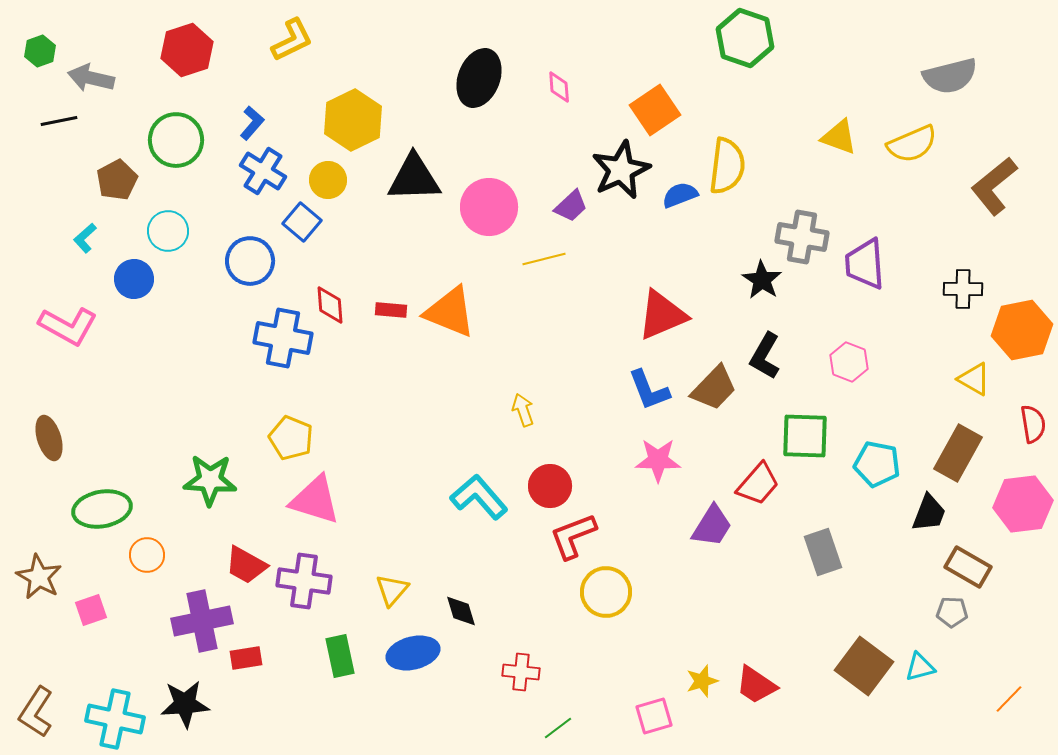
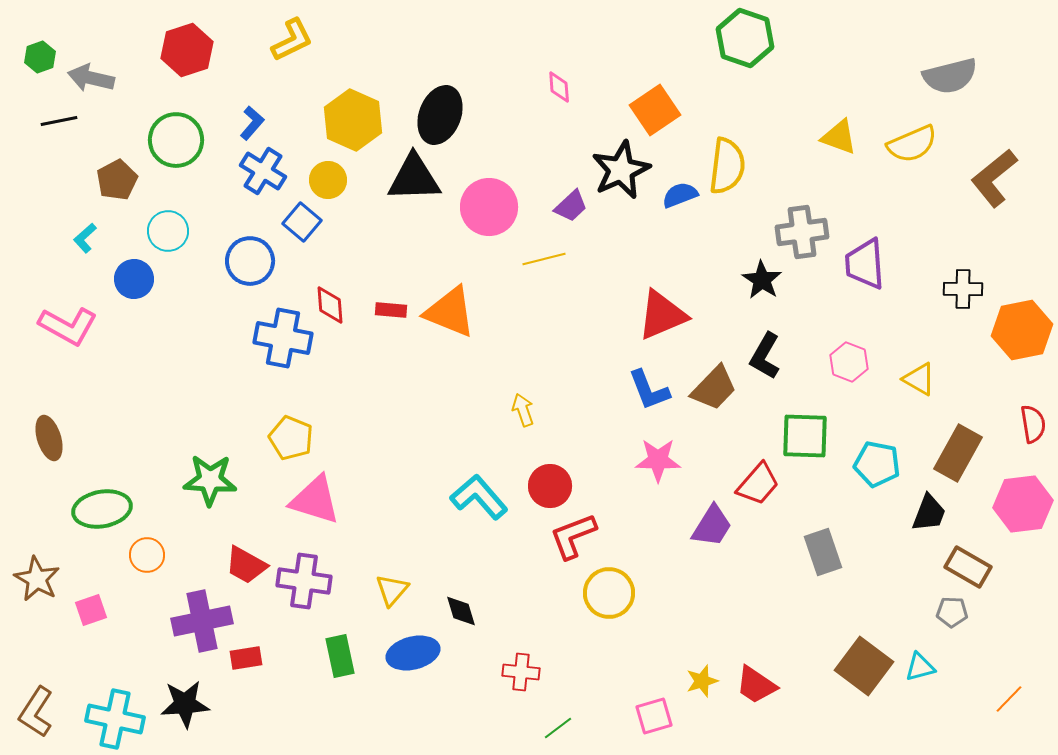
green hexagon at (40, 51): moved 6 px down
black ellipse at (479, 78): moved 39 px left, 37 px down
yellow hexagon at (353, 120): rotated 10 degrees counterclockwise
brown L-shape at (994, 186): moved 8 px up
gray cross at (802, 237): moved 5 px up; rotated 18 degrees counterclockwise
yellow triangle at (974, 379): moved 55 px left
brown star at (39, 577): moved 2 px left, 2 px down
yellow circle at (606, 592): moved 3 px right, 1 px down
